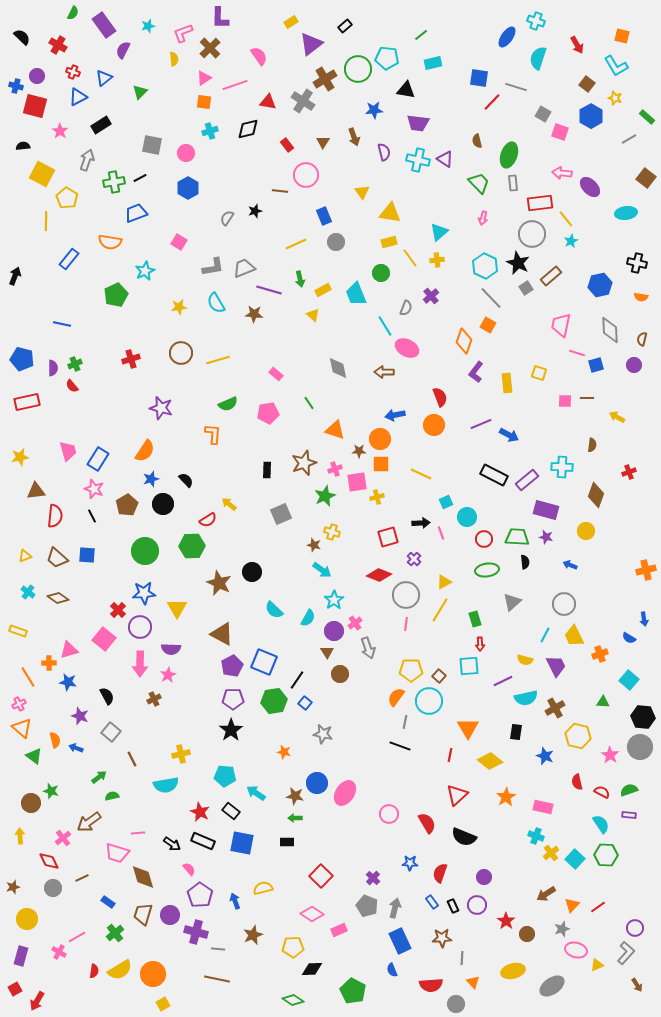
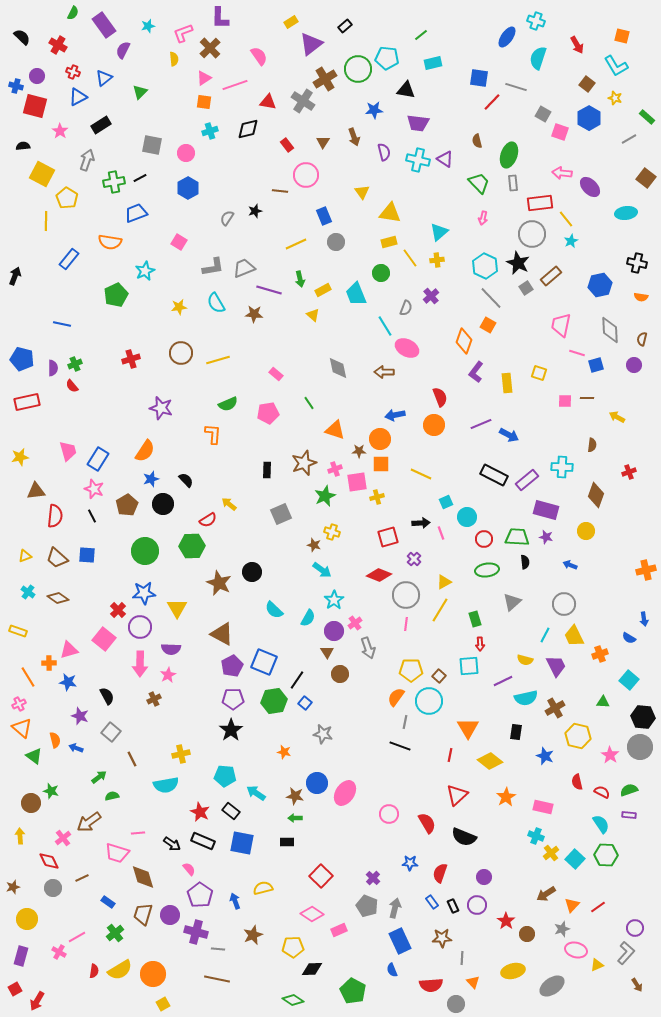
blue hexagon at (591, 116): moved 2 px left, 2 px down
